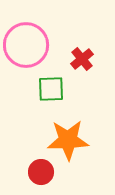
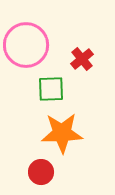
orange star: moved 6 px left, 7 px up
